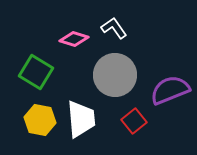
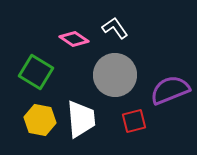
white L-shape: moved 1 px right
pink diamond: rotated 16 degrees clockwise
red square: rotated 25 degrees clockwise
